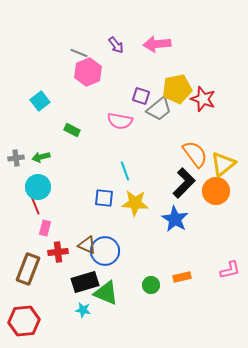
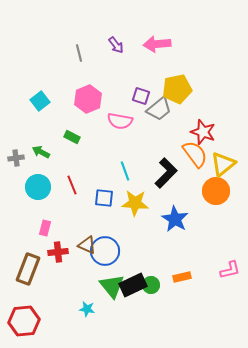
gray line: rotated 54 degrees clockwise
pink hexagon: moved 27 px down
red star: moved 33 px down
green rectangle: moved 7 px down
green arrow: moved 5 px up; rotated 42 degrees clockwise
black L-shape: moved 18 px left, 10 px up
red line: moved 37 px right, 20 px up
black rectangle: moved 48 px right, 3 px down; rotated 8 degrees counterclockwise
green triangle: moved 6 px right, 7 px up; rotated 28 degrees clockwise
cyan star: moved 4 px right, 1 px up
